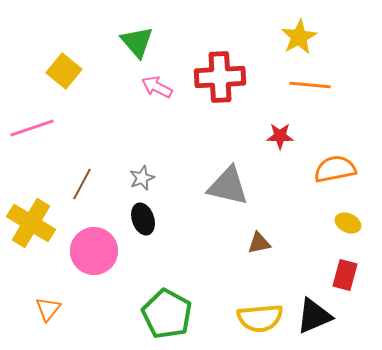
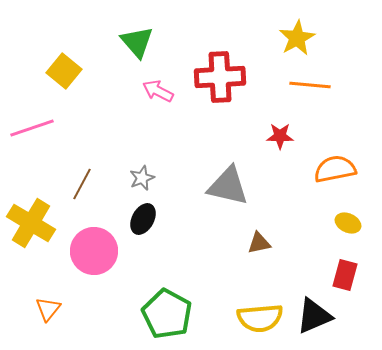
yellow star: moved 2 px left, 1 px down
pink arrow: moved 1 px right, 4 px down
black ellipse: rotated 48 degrees clockwise
